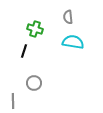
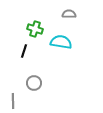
gray semicircle: moved 1 px right, 3 px up; rotated 96 degrees clockwise
cyan semicircle: moved 12 px left
